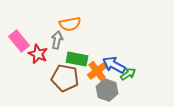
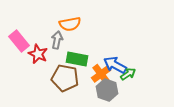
blue arrow: moved 1 px right
orange cross: moved 4 px right, 3 px down
